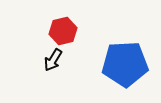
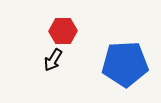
red hexagon: rotated 12 degrees clockwise
